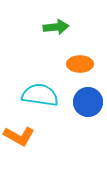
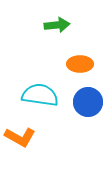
green arrow: moved 1 px right, 2 px up
orange L-shape: moved 1 px right, 1 px down
